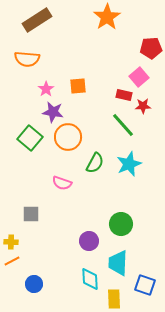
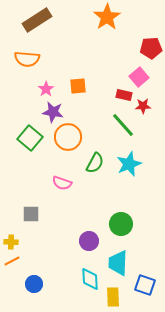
yellow rectangle: moved 1 px left, 2 px up
